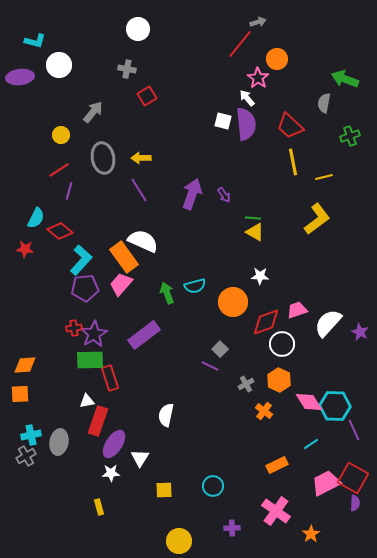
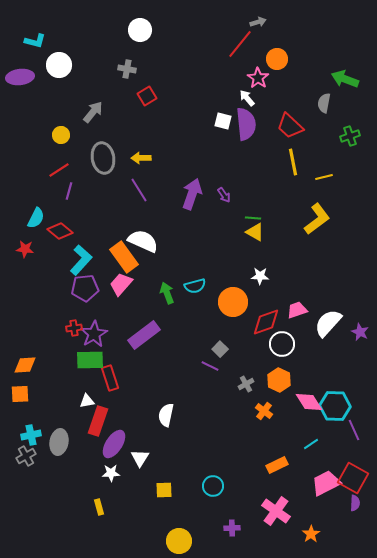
white circle at (138, 29): moved 2 px right, 1 px down
